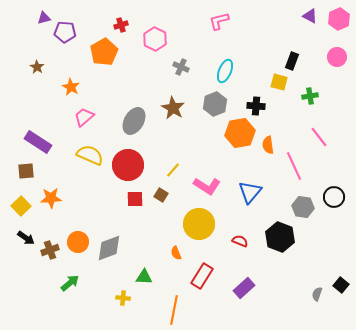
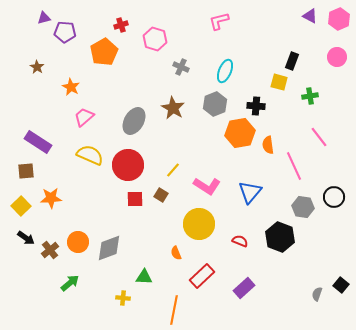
pink hexagon at (155, 39): rotated 10 degrees counterclockwise
brown cross at (50, 250): rotated 18 degrees counterclockwise
red rectangle at (202, 276): rotated 15 degrees clockwise
